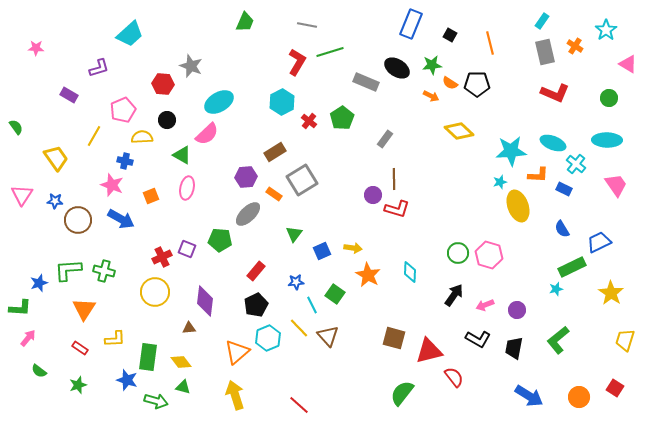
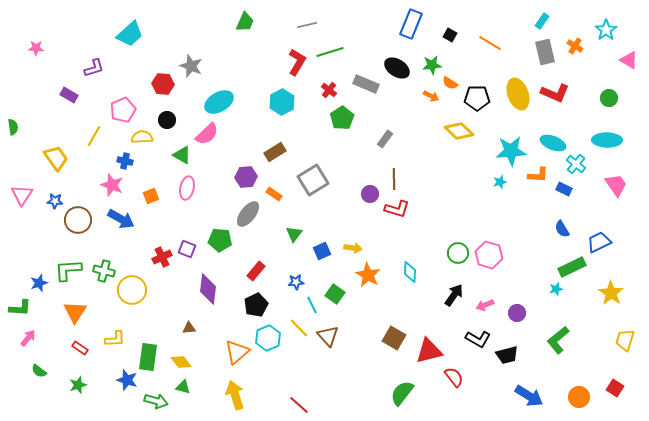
gray line at (307, 25): rotated 24 degrees counterclockwise
orange line at (490, 43): rotated 45 degrees counterclockwise
pink triangle at (628, 64): moved 1 px right, 4 px up
purple L-shape at (99, 68): moved 5 px left
gray rectangle at (366, 82): moved 2 px down
black pentagon at (477, 84): moved 14 px down
red cross at (309, 121): moved 20 px right, 31 px up
green semicircle at (16, 127): moved 3 px left; rotated 28 degrees clockwise
gray square at (302, 180): moved 11 px right
purple circle at (373, 195): moved 3 px left, 1 px up
yellow ellipse at (518, 206): moved 112 px up
gray ellipse at (248, 214): rotated 8 degrees counterclockwise
yellow circle at (155, 292): moved 23 px left, 2 px up
purple diamond at (205, 301): moved 3 px right, 12 px up
orange triangle at (84, 309): moved 9 px left, 3 px down
purple circle at (517, 310): moved 3 px down
brown square at (394, 338): rotated 15 degrees clockwise
black trapezoid at (514, 348): moved 7 px left, 7 px down; rotated 115 degrees counterclockwise
